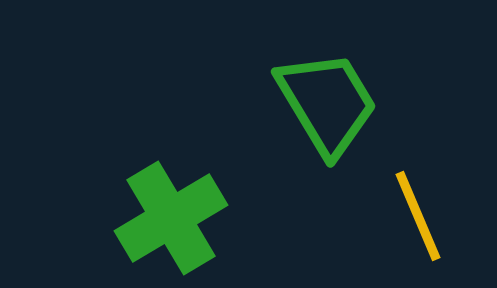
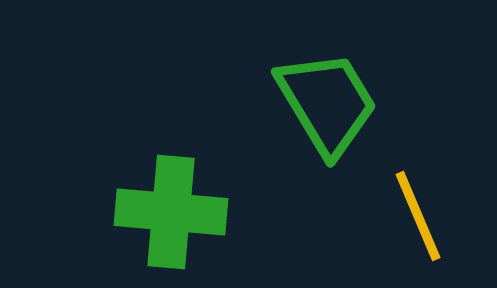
green cross: moved 6 px up; rotated 36 degrees clockwise
